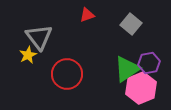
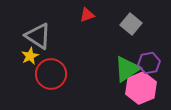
gray triangle: moved 1 px left, 1 px up; rotated 20 degrees counterclockwise
yellow star: moved 2 px right, 1 px down
red circle: moved 16 px left
